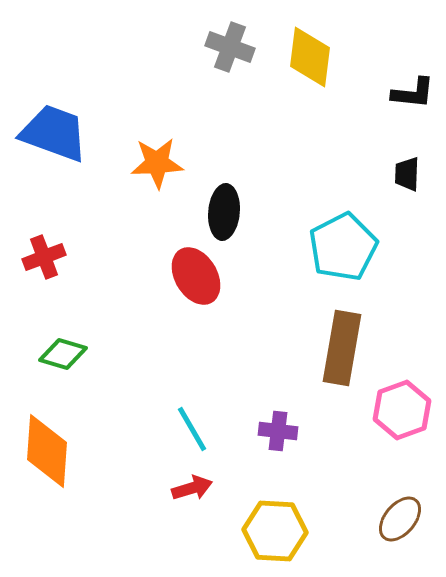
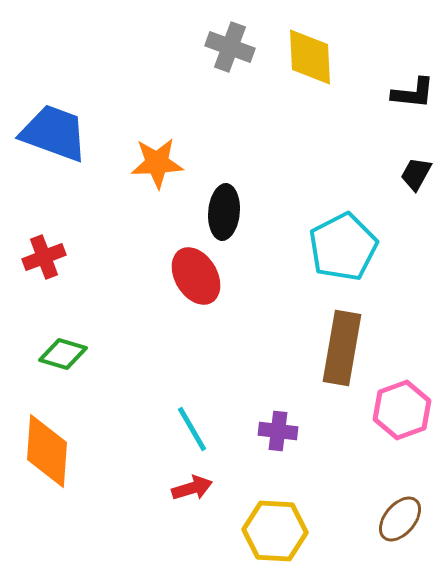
yellow diamond: rotated 10 degrees counterclockwise
black trapezoid: moved 9 px right; rotated 27 degrees clockwise
